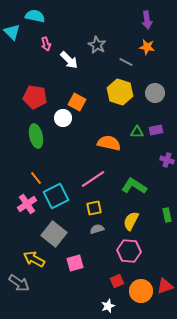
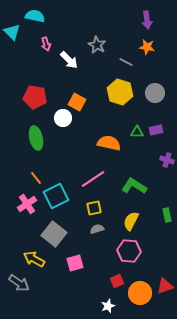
green ellipse: moved 2 px down
orange circle: moved 1 px left, 2 px down
